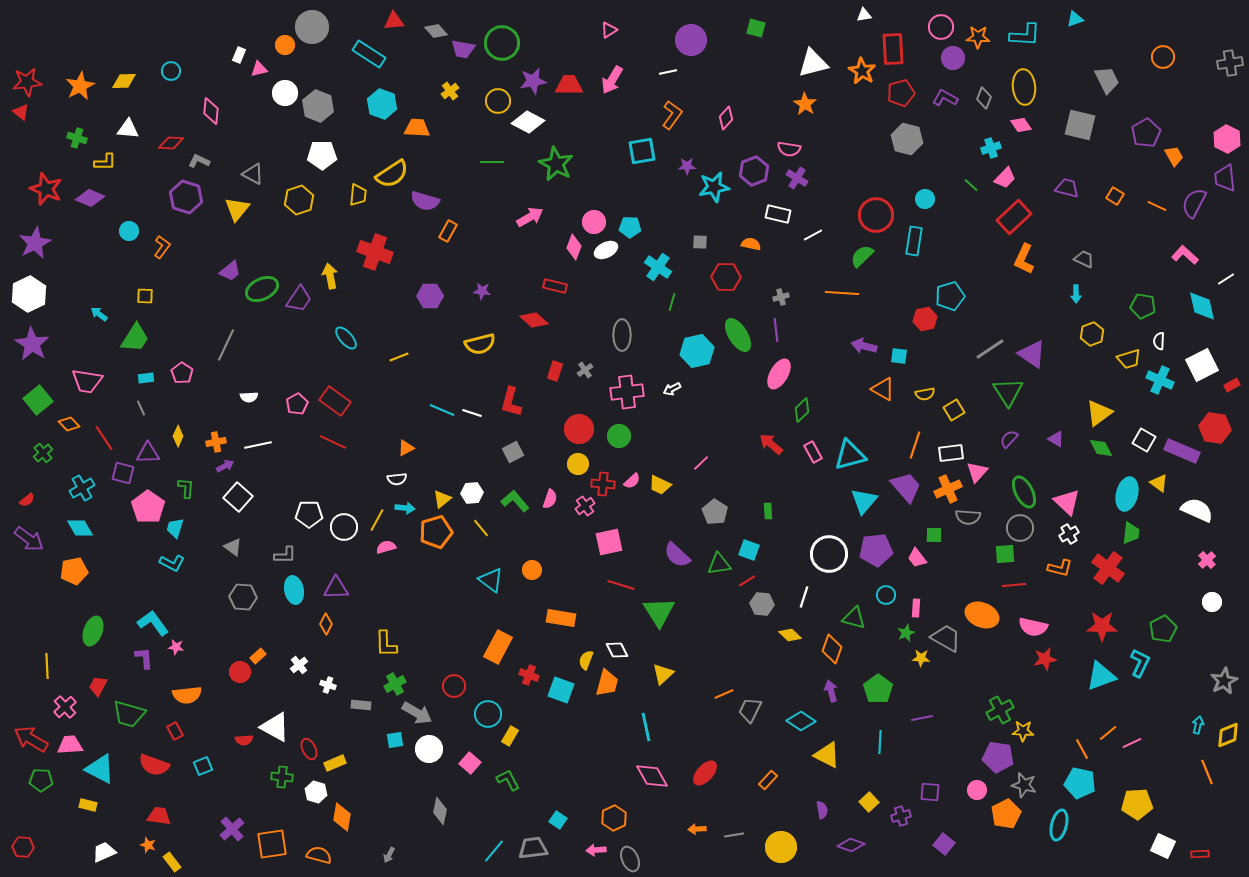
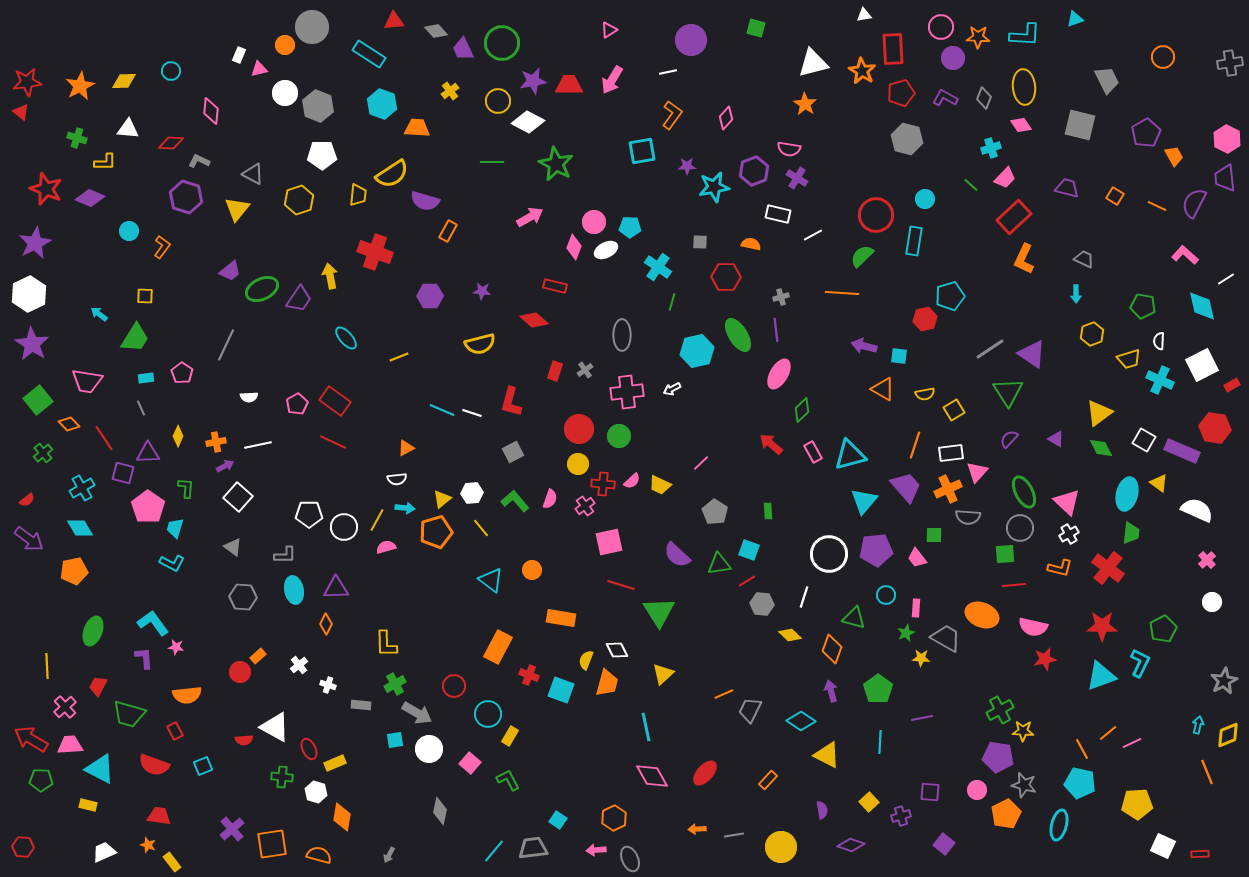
purple trapezoid at (463, 49): rotated 55 degrees clockwise
